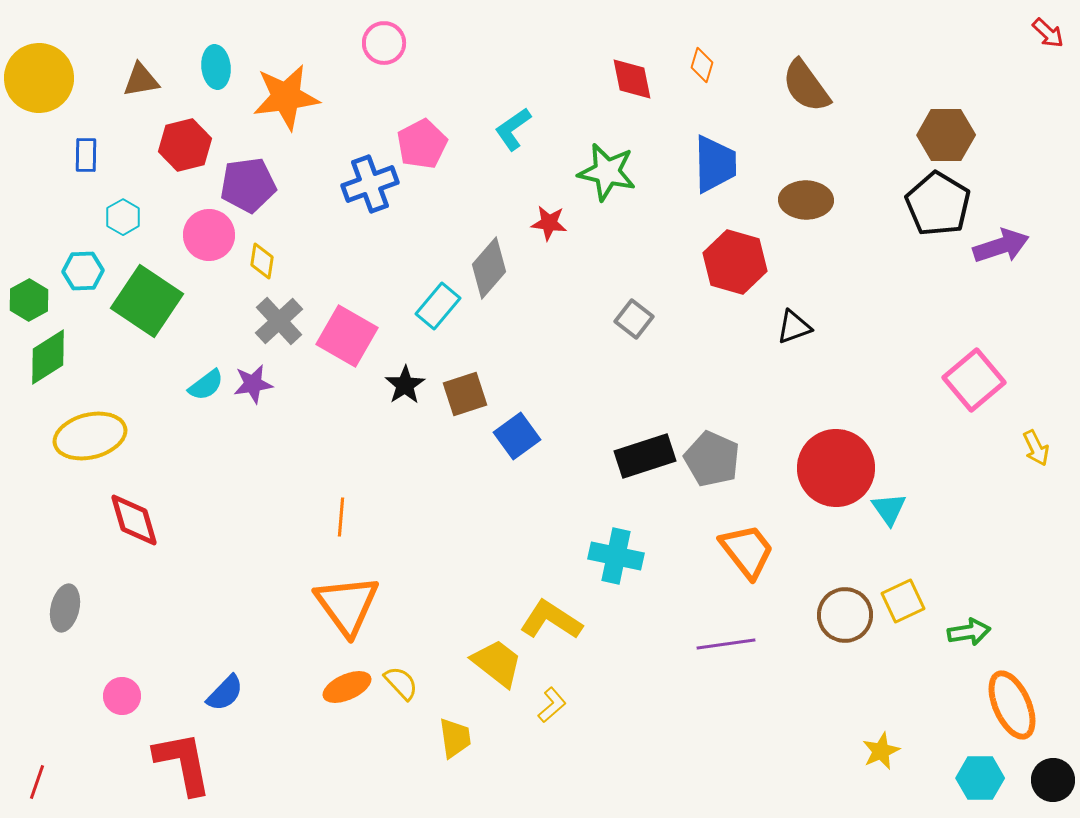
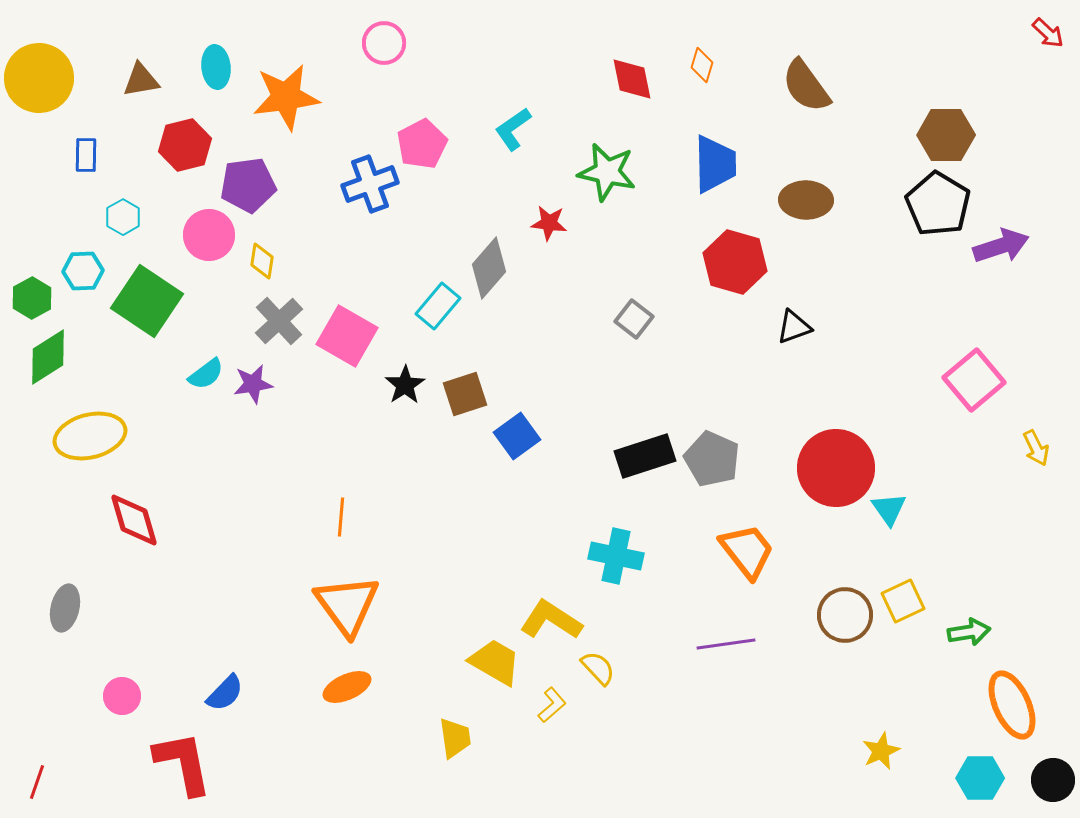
green hexagon at (29, 300): moved 3 px right, 2 px up
cyan semicircle at (206, 385): moved 11 px up
yellow trapezoid at (497, 663): moved 2 px left, 1 px up; rotated 8 degrees counterclockwise
yellow semicircle at (401, 683): moved 197 px right, 15 px up
